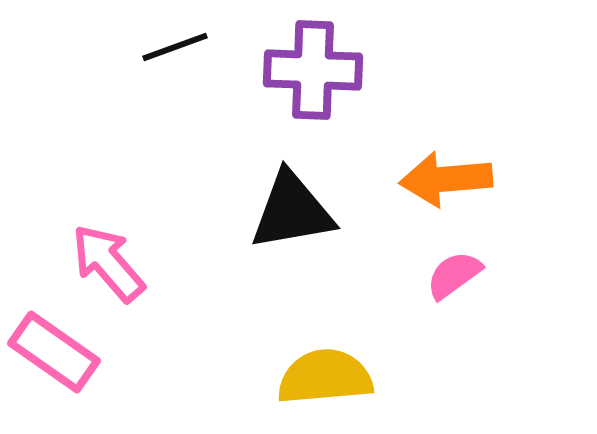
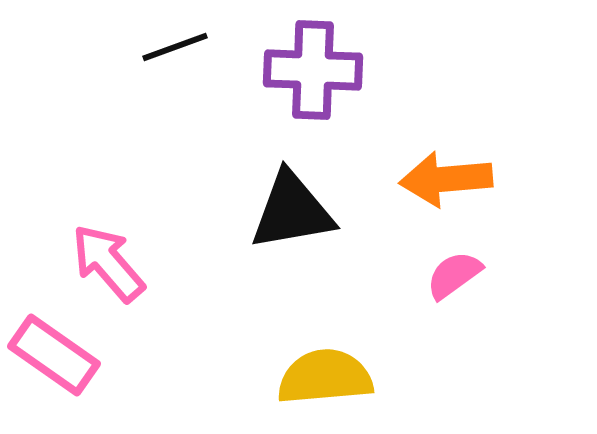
pink rectangle: moved 3 px down
